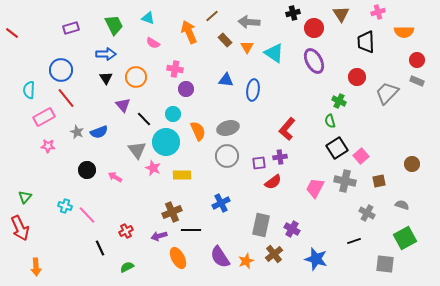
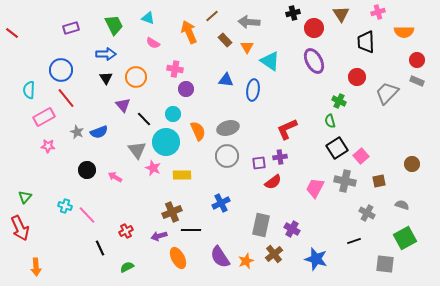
cyan triangle at (274, 53): moved 4 px left, 8 px down
red L-shape at (287, 129): rotated 25 degrees clockwise
